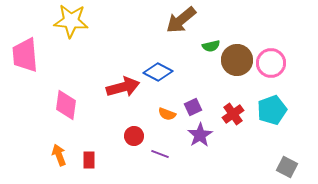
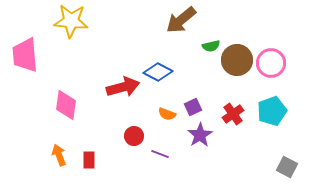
cyan pentagon: moved 1 px down
